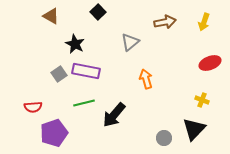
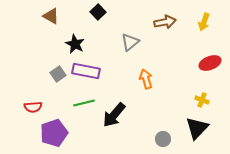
gray square: moved 1 px left
black triangle: moved 3 px right, 1 px up
gray circle: moved 1 px left, 1 px down
